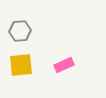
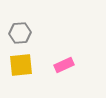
gray hexagon: moved 2 px down
